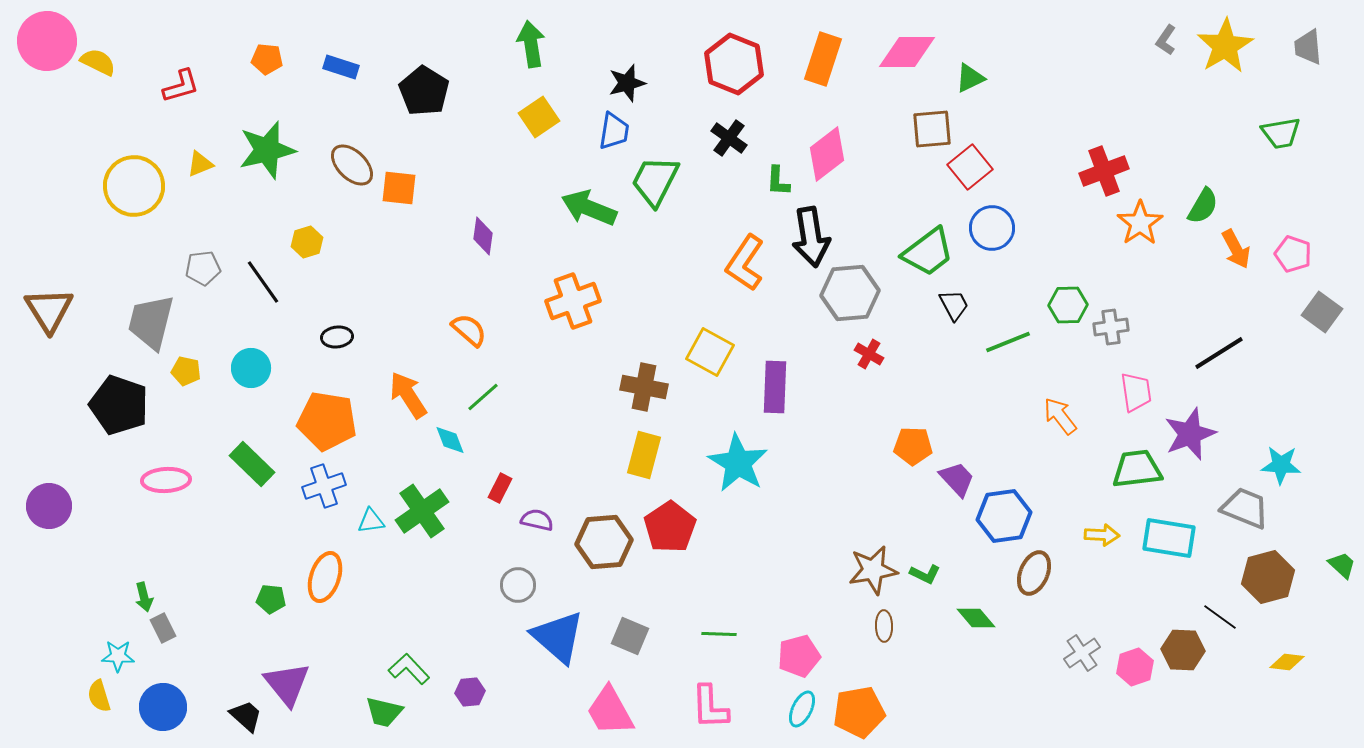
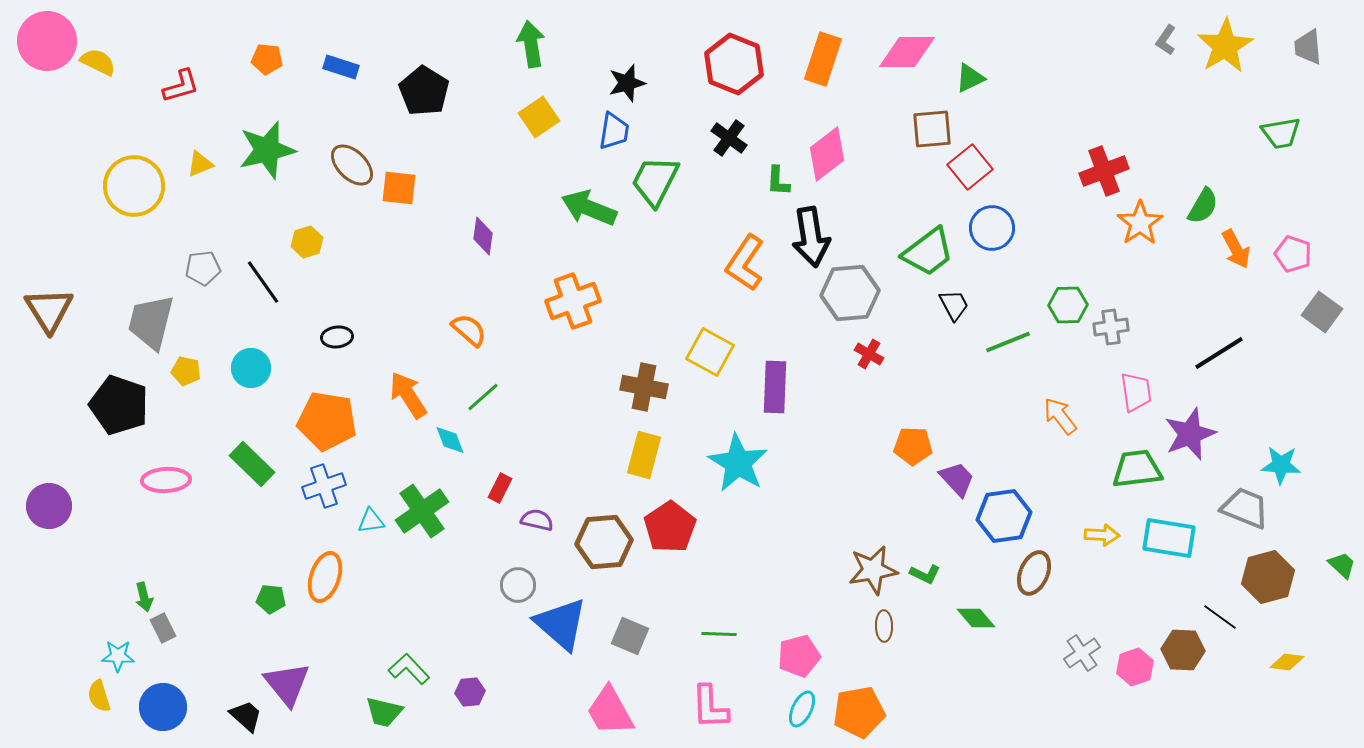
blue triangle at (558, 637): moved 3 px right, 13 px up
